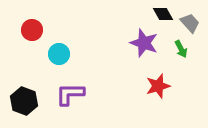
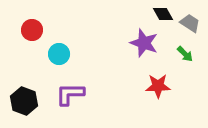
gray trapezoid: rotated 15 degrees counterclockwise
green arrow: moved 4 px right, 5 px down; rotated 18 degrees counterclockwise
red star: rotated 15 degrees clockwise
